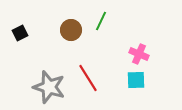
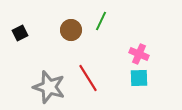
cyan square: moved 3 px right, 2 px up
